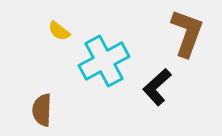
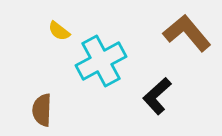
brown L-shape: rotated 60 degrees counterclockwise
cyan cross: moved 3 px left
black L-shape: moved 9 px down
